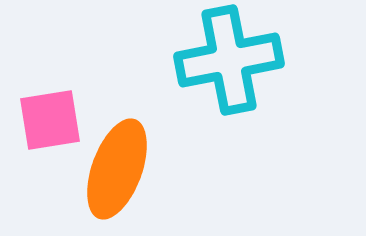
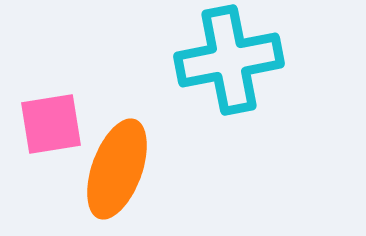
pink square: moved 1 px right, 4 px down
